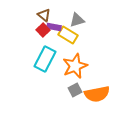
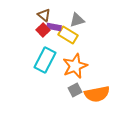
cyan rectangle: moved 1 px down
